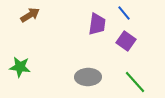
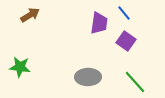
purple trapezoid: moved 2 px right, 1 px up
